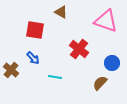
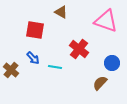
cyan line: moved 10 px up
